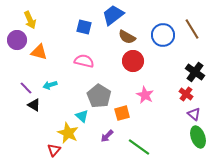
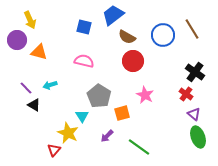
cyan triangle: rotated 16 degrees clockwise
